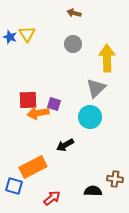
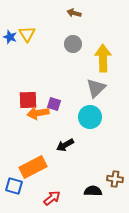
yellow arrow: moved 4 px left
